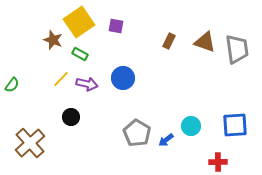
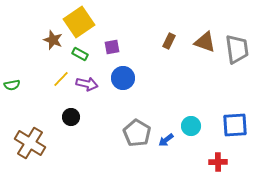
purple square: moved 4 px left, 21 px down; rotated 21 degrees counterclockwise
green semicircle: rotated 42 degrees clockwise
brown cross: rotated 16 degrees counterclockwise
